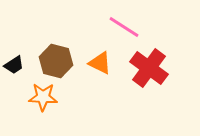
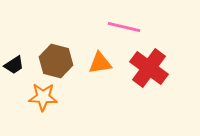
pink line: rotated 20 degrees counterclockwise
orange triangle: rotated 35 degrees counterclockwise
